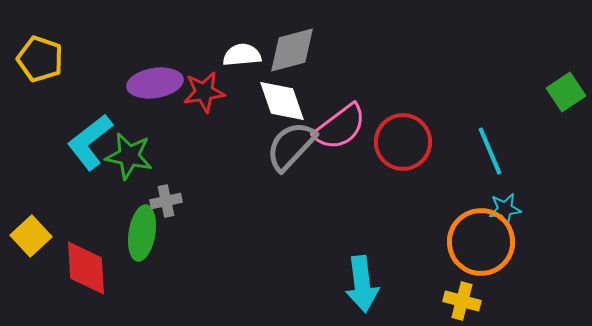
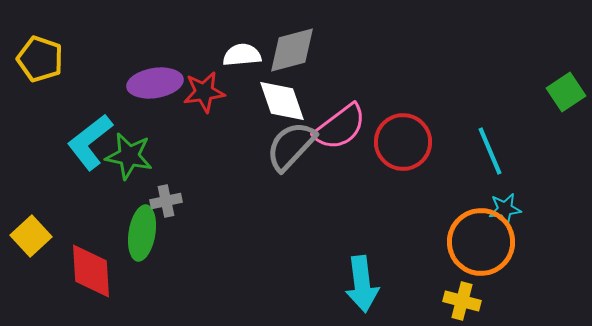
red diamond: moved 5 px right, 3 px down
